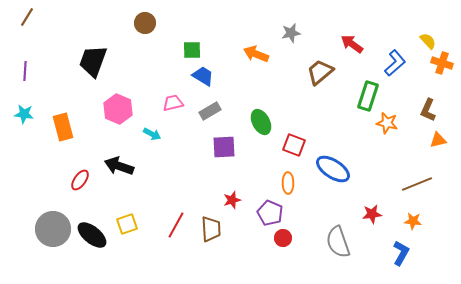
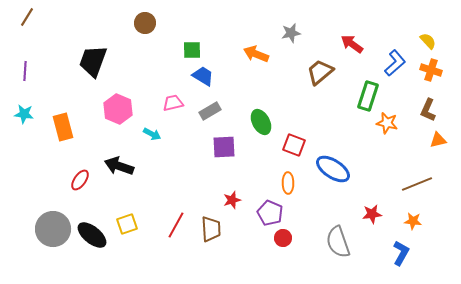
orange cross at (442, 63): moved 11 px left, 7 px down
